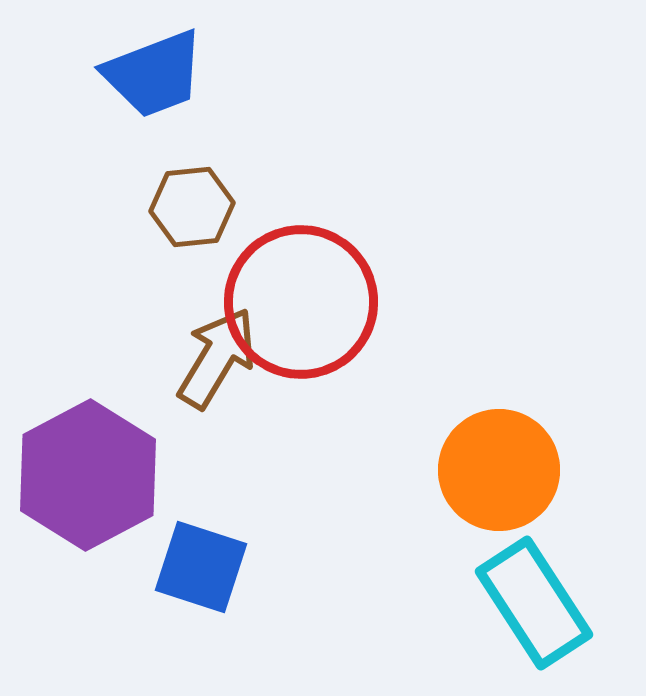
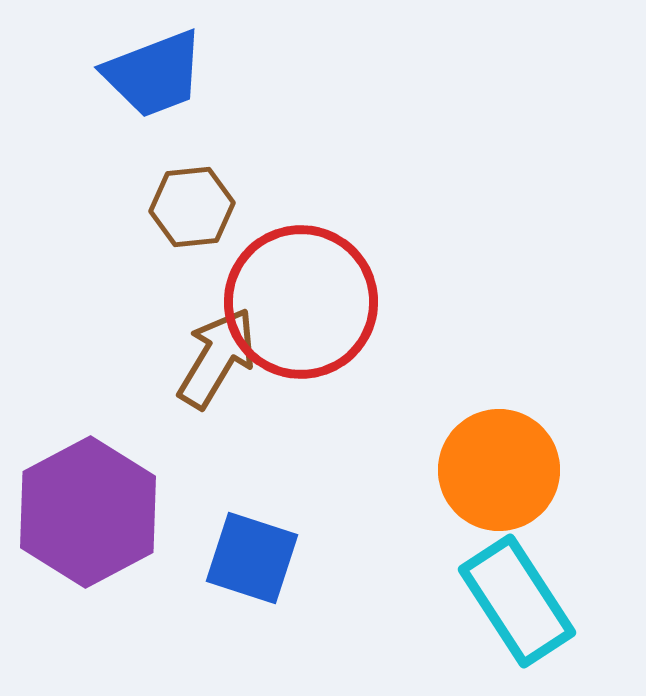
purple hexagon: moved 37 px down
blue square: moved 51 px right, 9 px up
cyan rectangle: moved 17 px left, 2 px up
